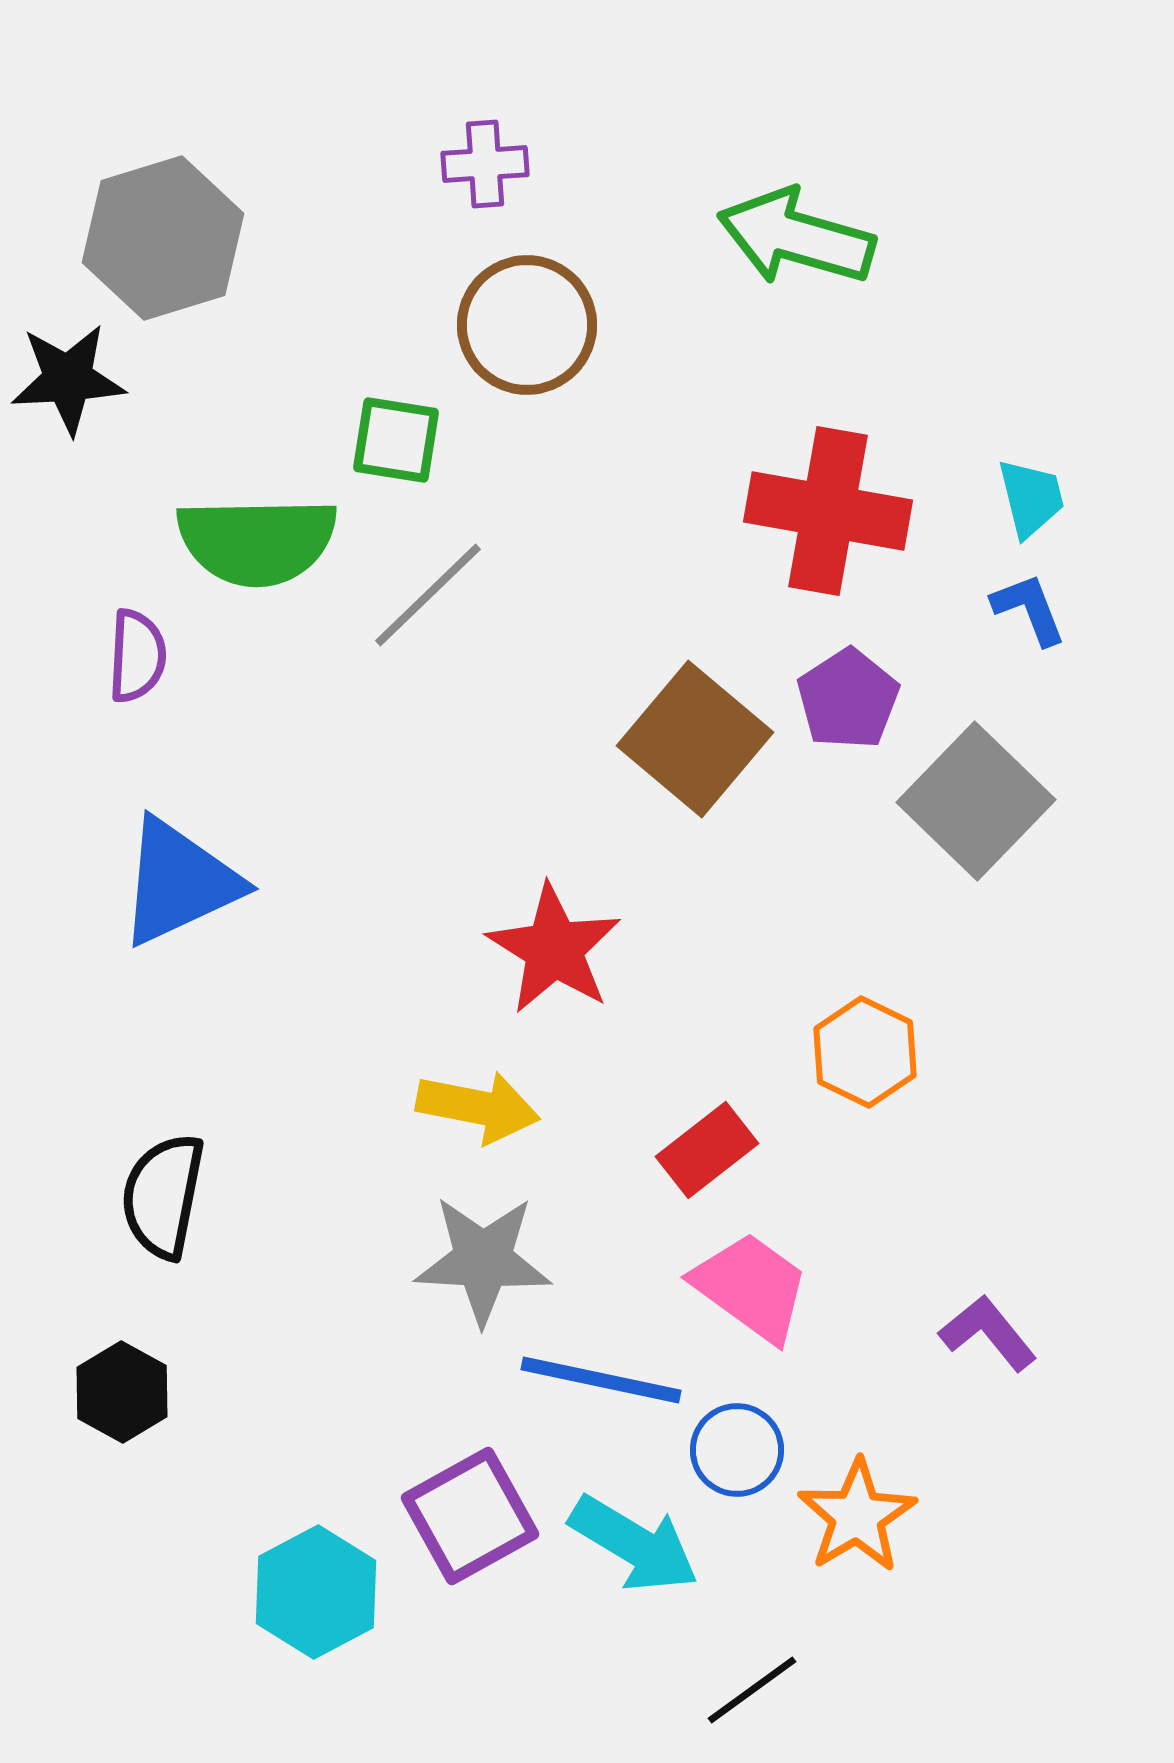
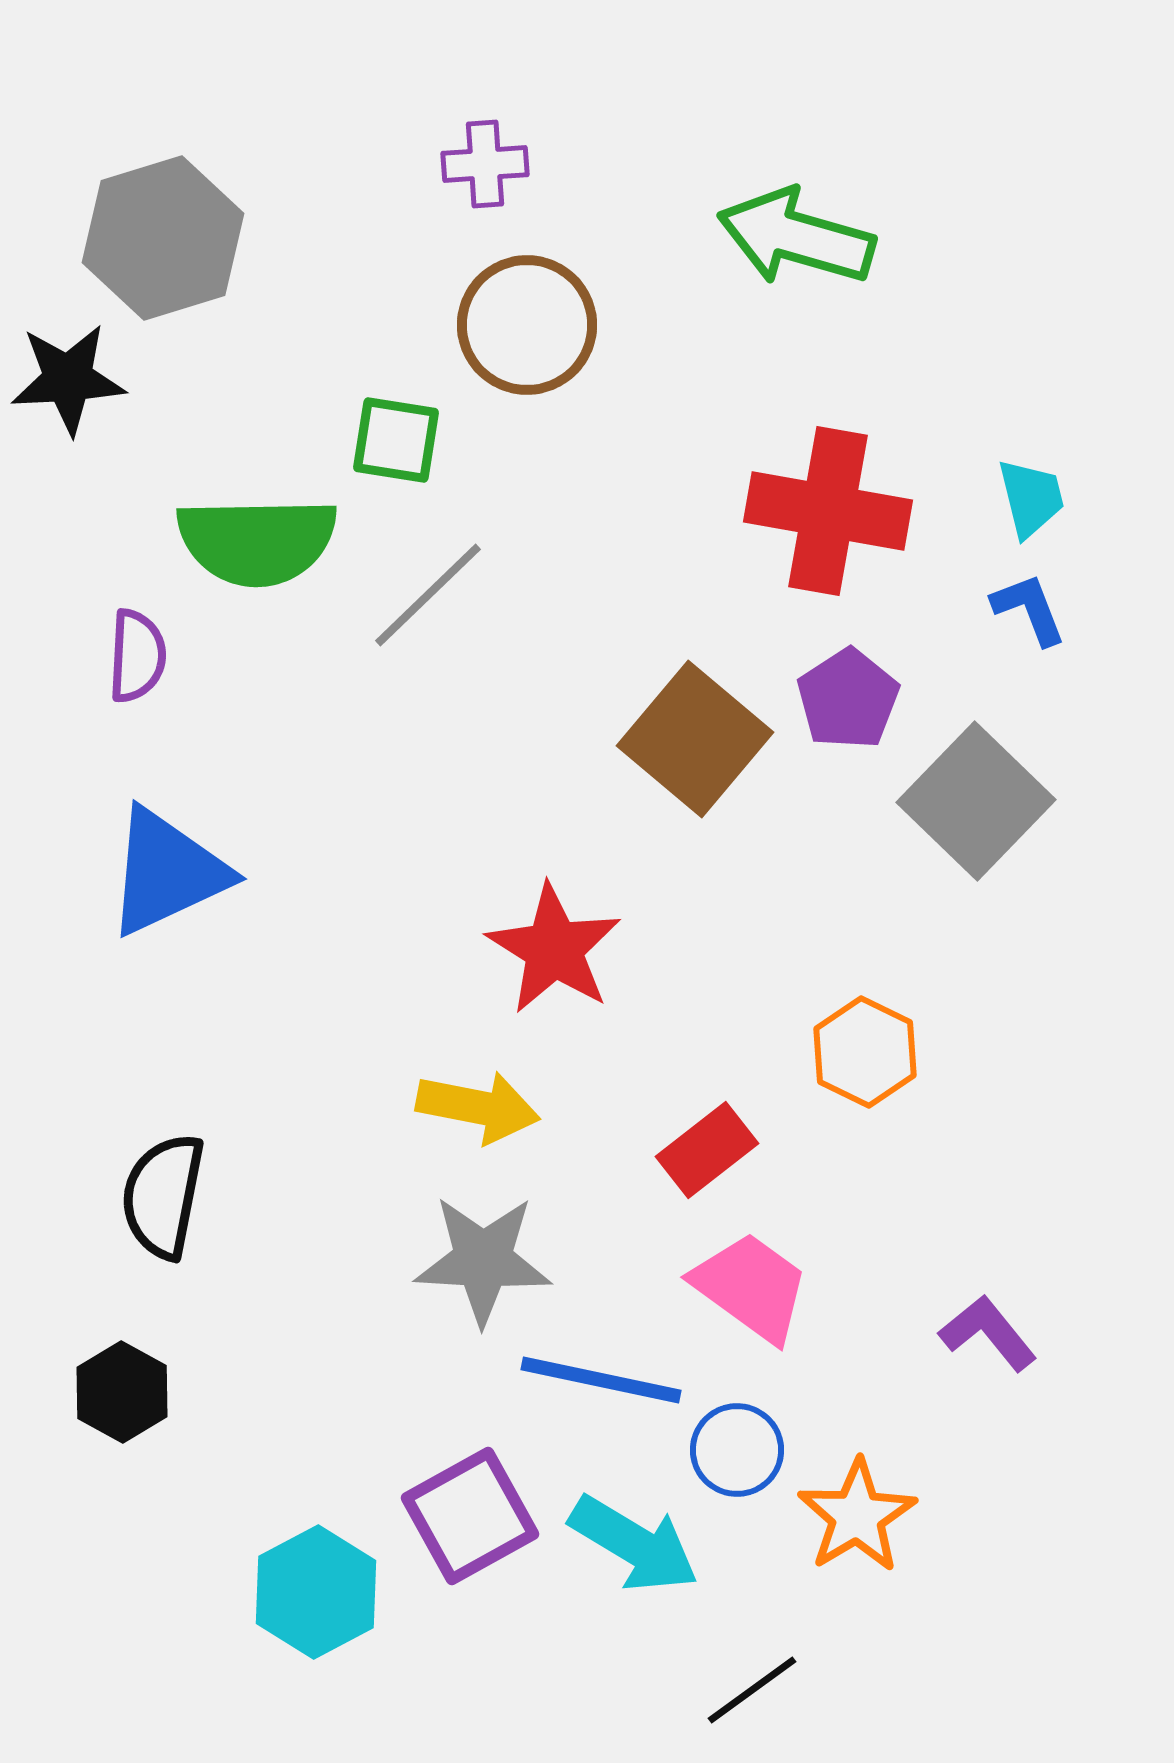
blue triangle: moved 12 px left, 10 px up
